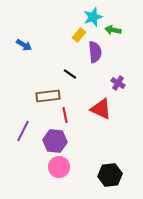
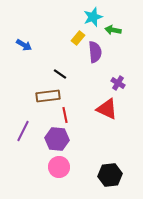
yellow rectangle: moved 1 px left, 3 px down
black line: moved 10 px left
red triangle: moved 6 px right
purple hexagon: moved 2 px right, 2 px up
